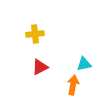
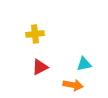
orange arrow: rotated 90 degrees clockwise
